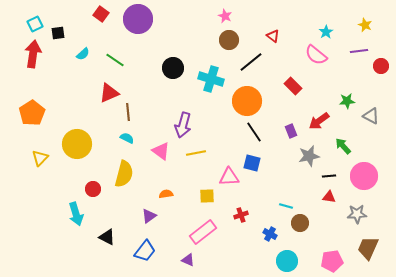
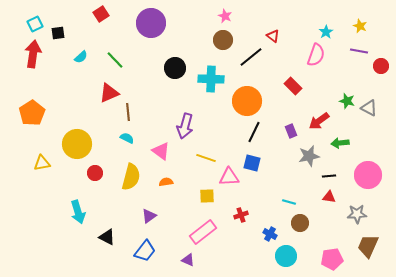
red square at (101, 14): rotated 21 degrees clockwise
purple circle at (138, 19): moved 13 px right, 4 px down
yellow star at (365, 25): moved 5 px left, 1 px down
brown circle at (229, 40): moved 6 px left
purple line at (359, 51): rotated 18 degrees clockwise
cyan semicircle at (83, 54): moved 2 px left, 3 px down
pink semicircle at (316, 55): rotated 110 degrees counterclockwise
green line at (115, 60): rotated 12 degrees clockwise
black line at (251, 62): moved 5 px up
black circle at (173, 68): moved 2 px right
cyan cross at (211, 79): rotated 15 degrees counterclockwise
green star at (347, 101): rotated 21 degrees clockwise
gray triangle at (371, 116): moved 2 px left, 8 px up
purple arrow at (183, 125): moved 2 px right, 1 px down
black line at (254, 132): rotated 60 degrees clockwise
green arrow at (343, 146): moved 3 px left, 3 px up; rotated 54 degrees counterclockwise
yellow line at (196, 153): moved 10 px right, 5 px down; rotated 30 degrees clockwise
yellow triangle at (40, 158): moved 2 px right, 5 px down; rotated 36 degrees clockwise
yellow semicircle at (124, 174): moved 7 px right, 3 px down
pink circle at (364, 176): moved 4 px right, 1 px up
red circle at (93, 189): moved 2 px right, 16 px up
orange semicircle at (166, 194): moved 12 px up
cyan line at (286, 206): moved 3 px right, 4 px up
cyan arrow at (76, 214): moved 2 px right, 2 px up
brown trapezoid at (368, 248): moved 2 px up
cyan circle at (287, 261): moved 1 px left, 5 px up
pink pentagon at (332, 261): moved 2 px up
